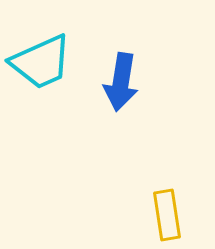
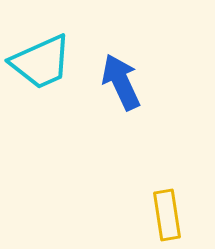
blue arrow: rotated 146 degrees clockwise
